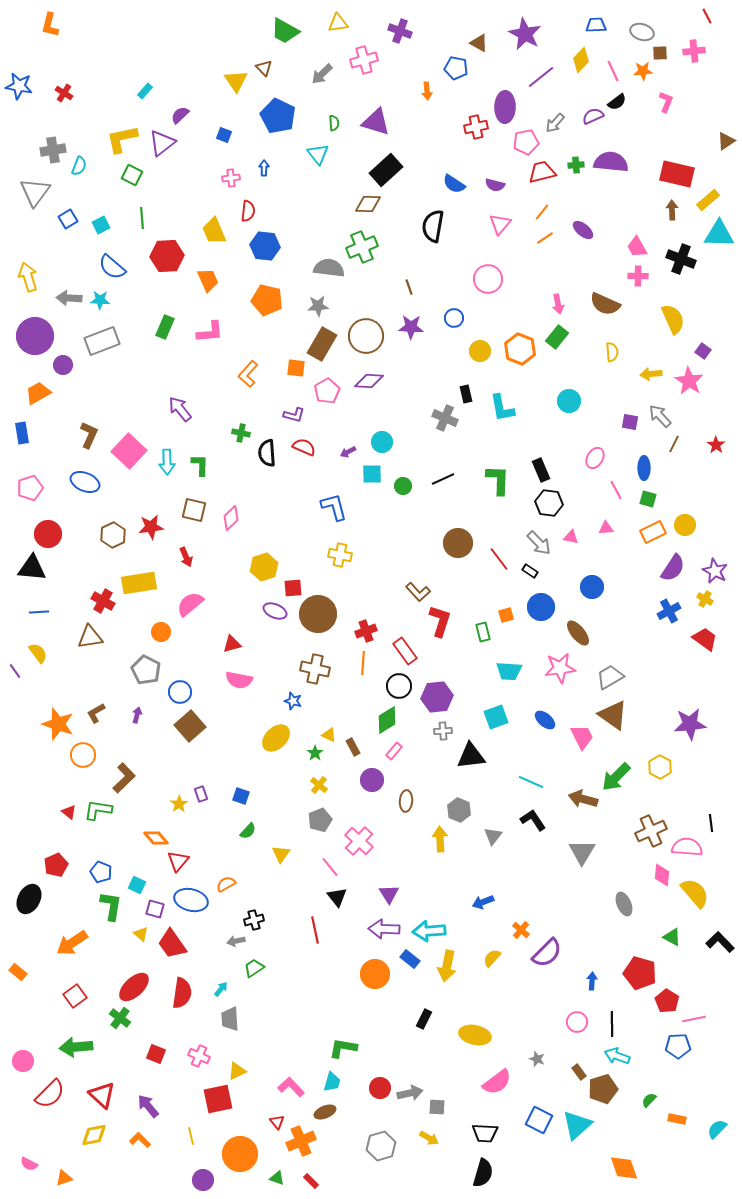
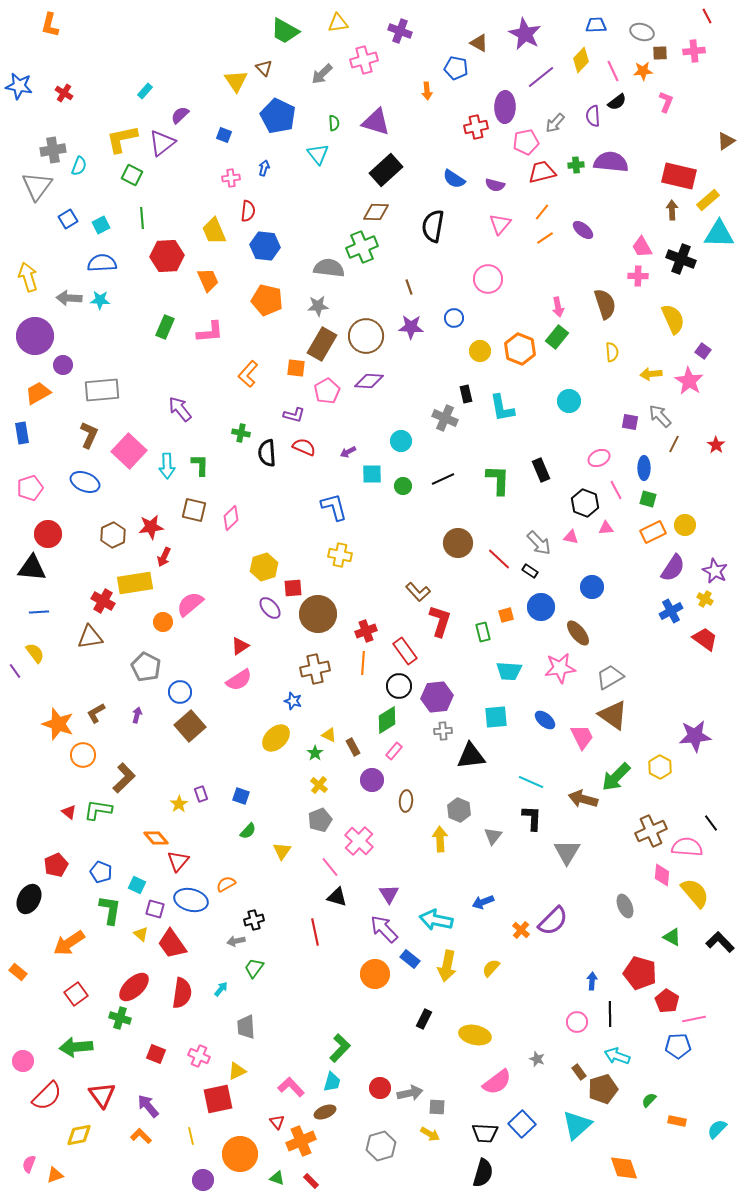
purple semicircle at (593, 116): rotated 70 degrees counterclockwise
blue arrow at (264, 168): rotated 14 degrees clockwise
red rectangle at (677, 174): moved 2 px right, 2 px down
blue semicircle at (454, 184): moved 5 px up
gray triangle at (35, 192): moved 2 px right, 6 px up
brown diamond at (368, 204): moved 8 px right, 8 px down
pink trapezoid at (637, 247): moved 5 px right
blue semicircle at (112, 267): moved 10 px left, 4 px up; rotated 136 degrees clockwise
pink arrow at (558, 304): moved 3 px down
brown semicircle at (605, 304): rotated 132 degrees counterclockwise
gray rectangle at (102, 341): moved 49 px down; rotated 16 degrees clockwise
cyan circle at (382, 442): moved 19 px right, 1 px up
pink ellipse at (595, 458): moved 4 px right; rotated 35 degrees clockwise
cyan arrow at (167, 462): moved 4 px down
black hexagon at (549, 503): moved 36 px right; rotated 12 degrees clockwise
red arrow at (186, 557): moved 22 px left; rotated 48 degrees clockwise
red line at (499, 559): rotated 10 degrees counterclockwise
yellow rectangle at (139, 583): moved 4 px left
purple ellipse at (275, 611): moved 5 px left, 3 px up; rotated 25 degrees clockwise
blue cross at (669, 611): moved 2 px right
orange circle at (161, 632): moved 2 px right, 10 px up
red triangle at (232, 644): moved 8 px right, 2 px down; rotated 18 degrees counterclockwise
yellow semicircle at (38, 653): moved 3 px left
brown cross at (315, 669): rotated 24 degrees counterclockwise
gray pentagon at (146, 670): moved 3 px up
pink semicircle at (239, 680): rotated 44 degrees counterclockwise
cyan square at (496, 717): rotated 15 degrees clockwise
purple star at (690, 724): moved 5 px right, 12 px down
black L-shape at (533, 820): moved 1 px left, 2 px up; rotated 36 degrees clockwise
black line at (711, 823): rotated 30 degrees counterclockwise
gray triangle at (582, 852): moved 15 px left
yellow triangle at (281, 854): moved 1 px right, 3 px up
black triangle at (337, 897): rotated 35 degrees counterclockwise
gray ellipse at (624, 904): moved 1 px right, 2 px down
green L-shape at (111, 906): moved 1 px left, 4 px down
purple arrow at (384, 929): rotated 44 degrees clockwise
red line at (315, 930): moved 2 px down
cyan arrow at (429, 931): moved 7 px right, 11 px up; rotated 16 degrees clockwise
orange arrow at (72, 943): moved 3 px left
purple semicircle at (547, 953): moved 6 px right, 32 px up
yellow semicircle at (492, 958): moved 1 px left, 10 px down
green trapezoid at (254, 968): rotated 20 degrees counterclockwise
red square at (75, 996): moved 1 px right, 2 px up
green cross at (120, 1018): rotated 20 degrees counterclockwise
gray trapezoid at (230, 1019): moved 16 px right, 8 px down
black line at (612, 1024): moved 2 px left, 10 px up
green L-shape at (343, 1048): moved 3 px left; rotated 124 degrees clockwise
red semicircle at (50, 1094): moved 3 px left, 2 px down
red triangle at (102, 1095): rotated 12 degrees clockwise
orange rectangle at (677, 1119): moved 2 px down
blue square at (539, 1120): moved 17 px left, 4 px down; rotated 20 degrees clockwise
yellow diamond at (94, 1135): moved 15 px left
yellow arrow at (429, 1138): moved 1 px right, 4 px up
orange L-shape at (140, 1140): moved 1 px right, 4 px up
pink semicircle at (29, 1164): rotated 84 degrees clockwise
orange triangle at (64, 1178): moved 9 px left, 3 px up
